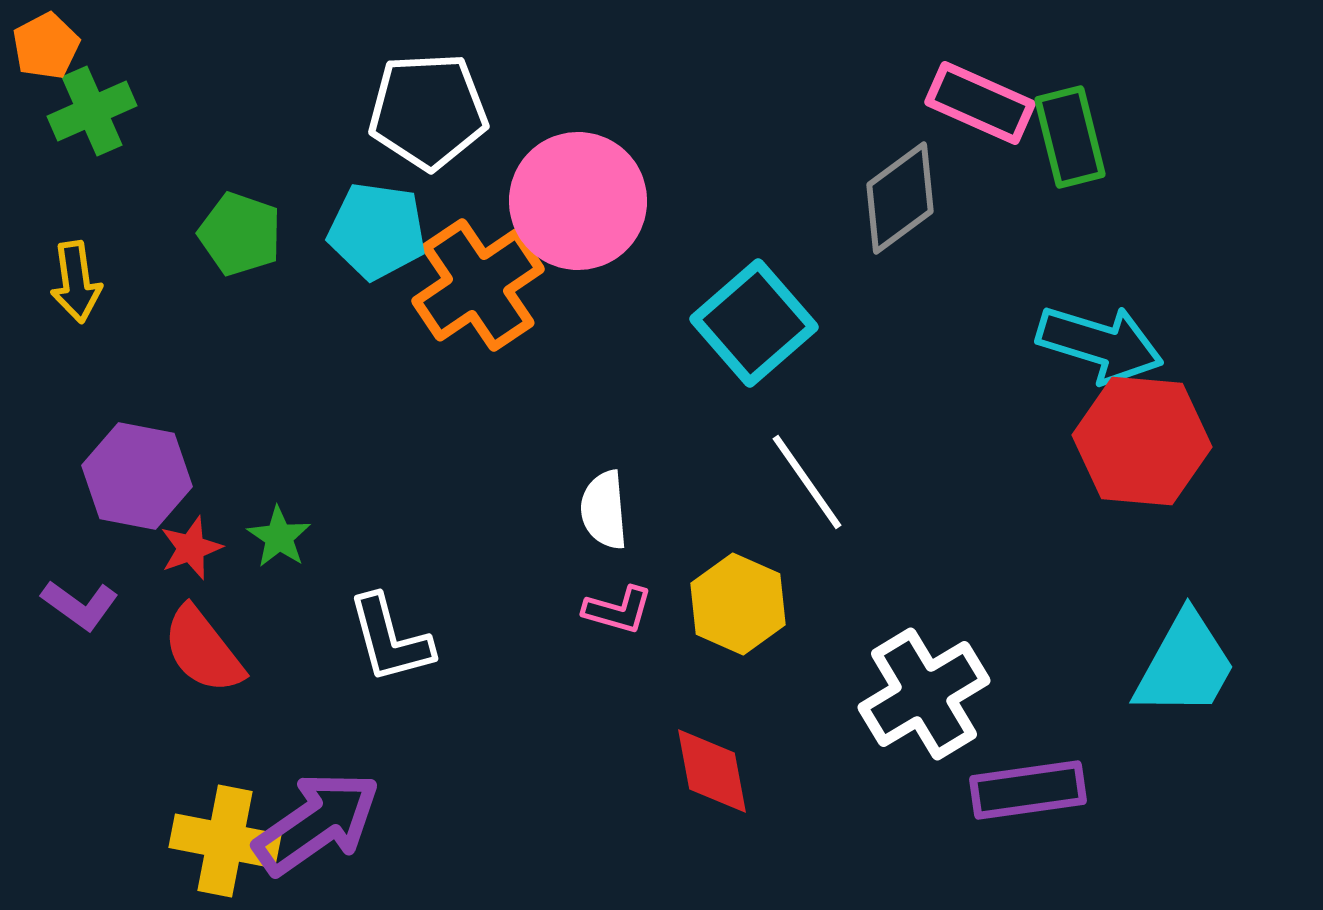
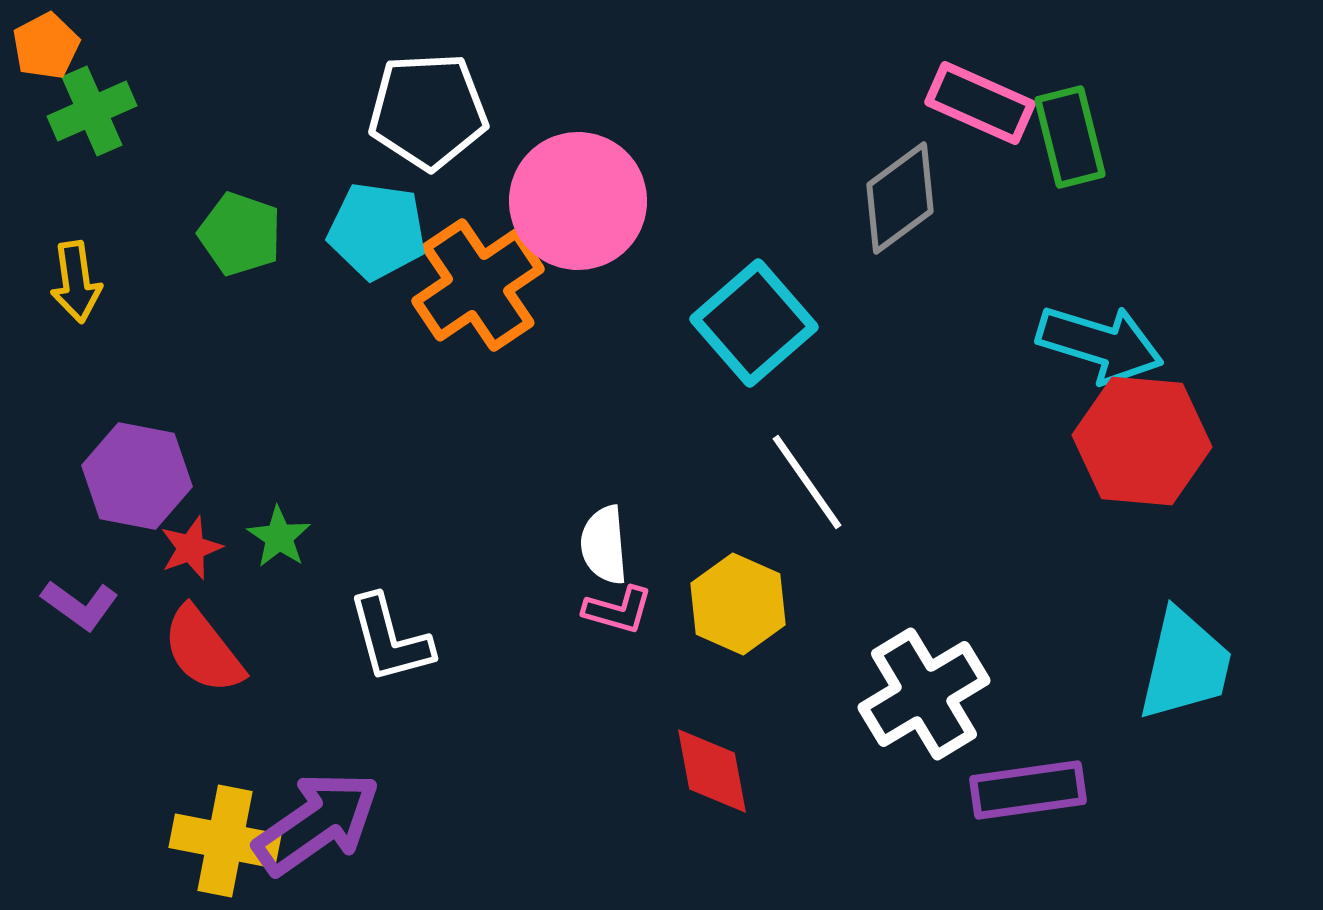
white semicircle: moved 35 px down
cyan trapezoid: rotated 16 degrees counterclockwise
